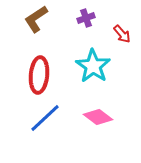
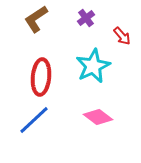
purple cross: rotated 18 degrees counterclockwise
red arrow: moved 2 px down
cyan star: rotated 12 degrees clockwise
red ellipse: moved 2 px right, 2 px down
blue line: moved 11 px left, 2 px down
